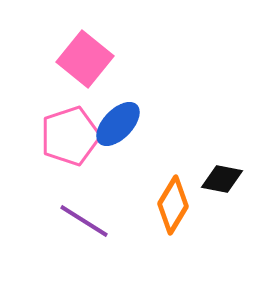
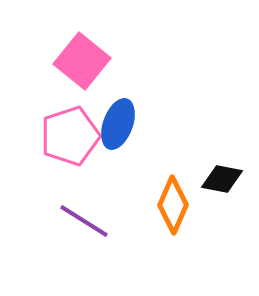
pink square: moved 3 px left, 2 px down
blue ellipse: rotated 24 degrees counterclockwise
orange diamond: rotated 8 degrees counterclockwise
